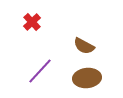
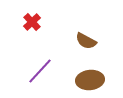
brown semicircle: moved 2 px right, 5 px up
brown ellipse: moved 3 px right, 2 px down
